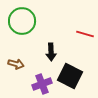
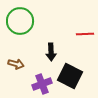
green circle: moved 2 px left
red line: rotated 18 degrees counterclockwise
